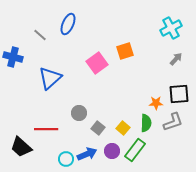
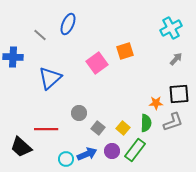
blue cross: rotated 12 degrees counterclockwise
